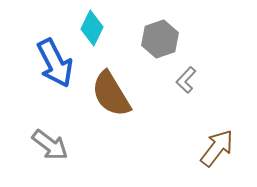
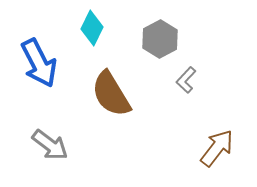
gray hexagon: rotated 9 degrees counterclockwise
blue arrow: moved 16 px left
